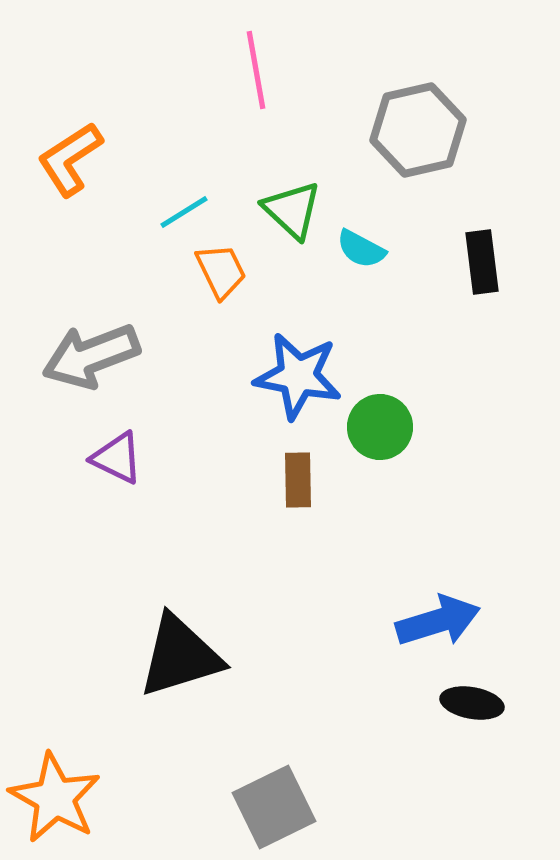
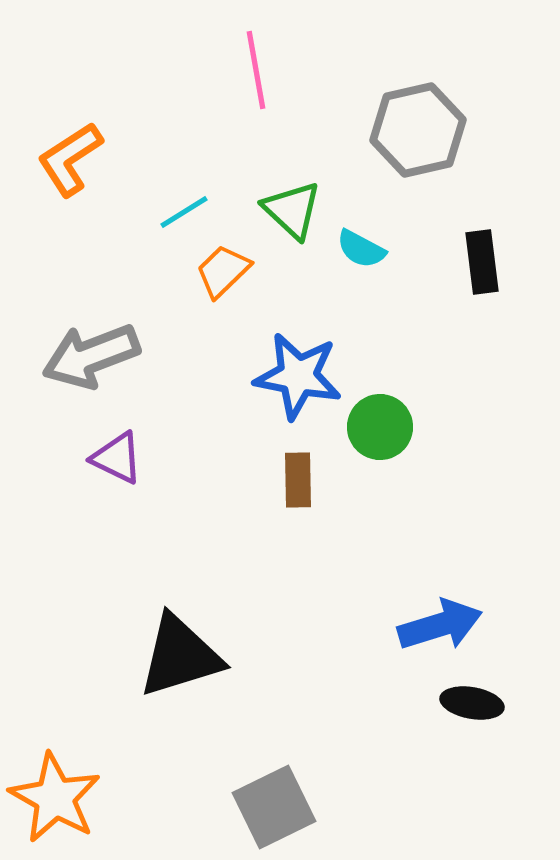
orange trapezoid: moved 2 px right; rotated 108 degrees counterclockwise
blue arrow: moved 2 px right, 4 px down
